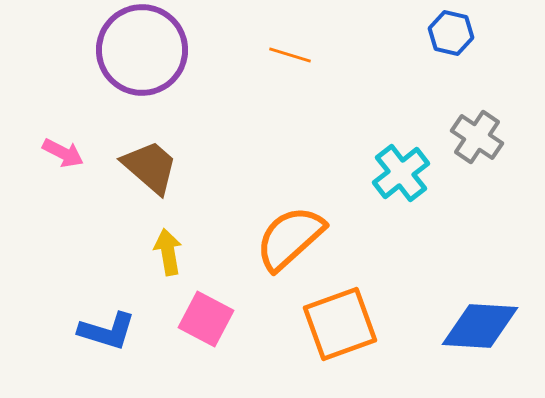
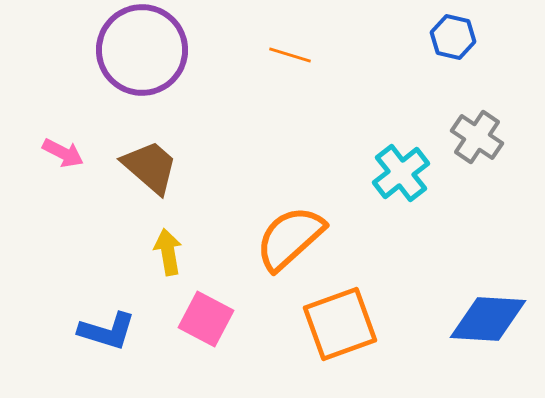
blue hexagon: moved 2 px right, 4 px down
blue diamond: moved 8 px right, 7 px up
